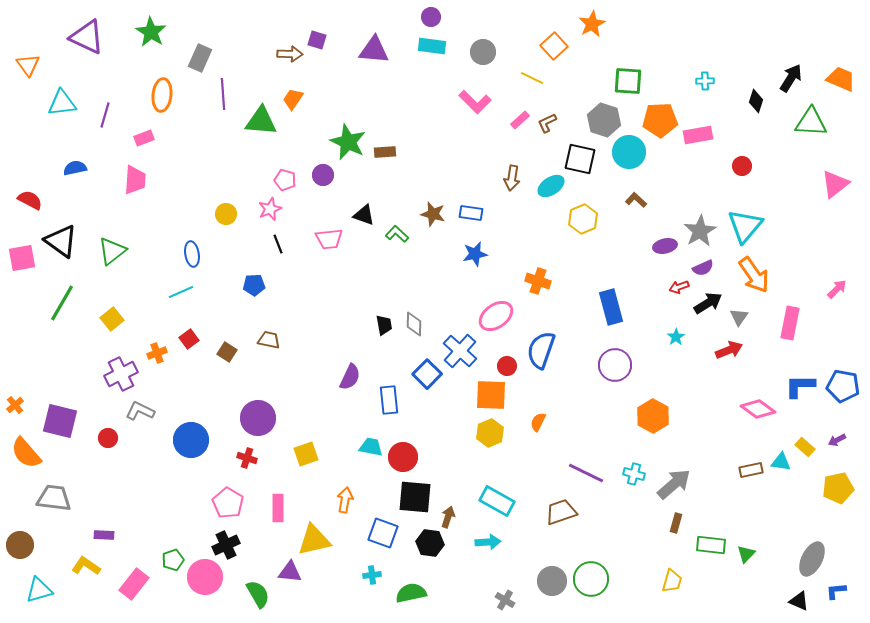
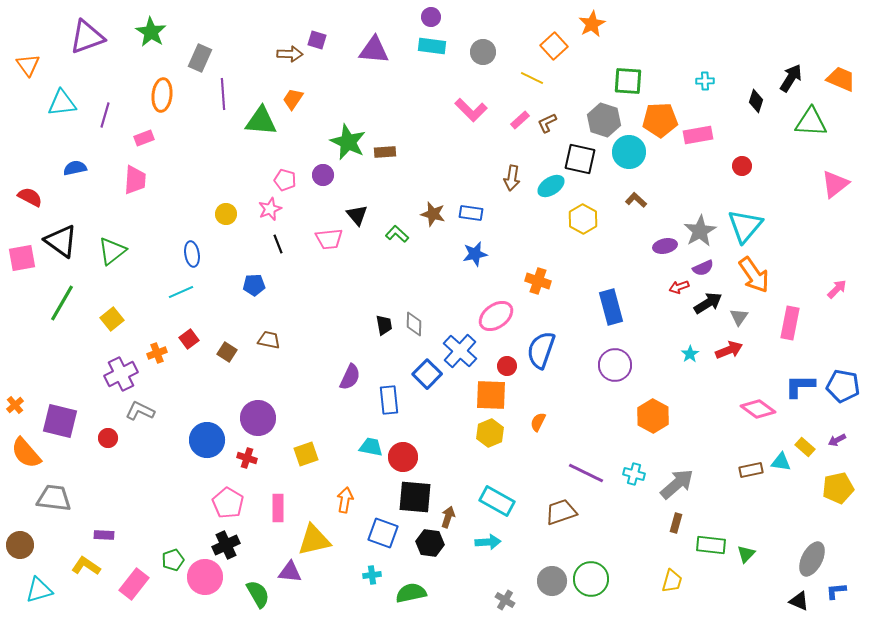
purple triangle at (87, 37): rotated 45 degrees counterclockwise
pink L-shape at (475, 102): moved 4 px left, 8 px down
red semicircle at (30, 200): moved 3 px up
black triangle at (364, 215): moved 7 px left; rotated 30 degrees clockwise
yellow hexagon at (583, 219): rotated 8 degrees counterclockwise
cyan star at (676, 337): moved 14 px right, 17 px down
blue circle at (191, 440): moved 16 px right
gray arrow at (674, 484): moved 3 px right
